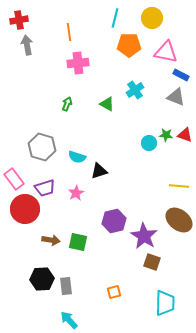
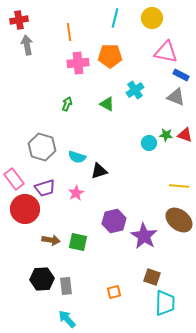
orange pentagon: moved 19 px left, 11 px down
brown square: moved 15 px down
cyan arrow: moved 2 px left, 1 px up
